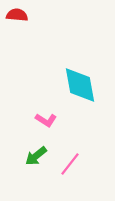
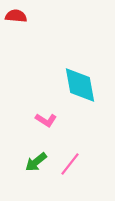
red semicircle: moved 1 px left, 1 px down
green arrow: moved 6 px down
